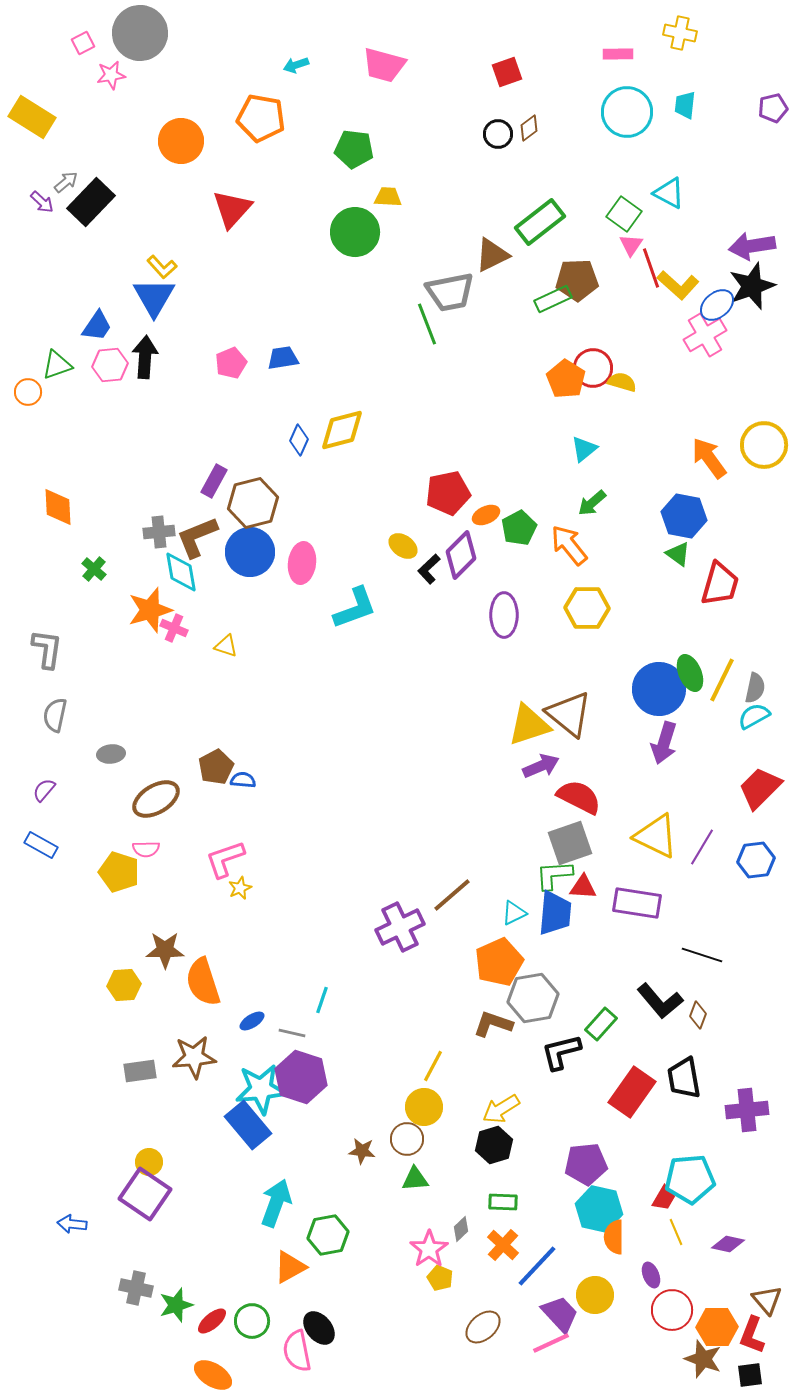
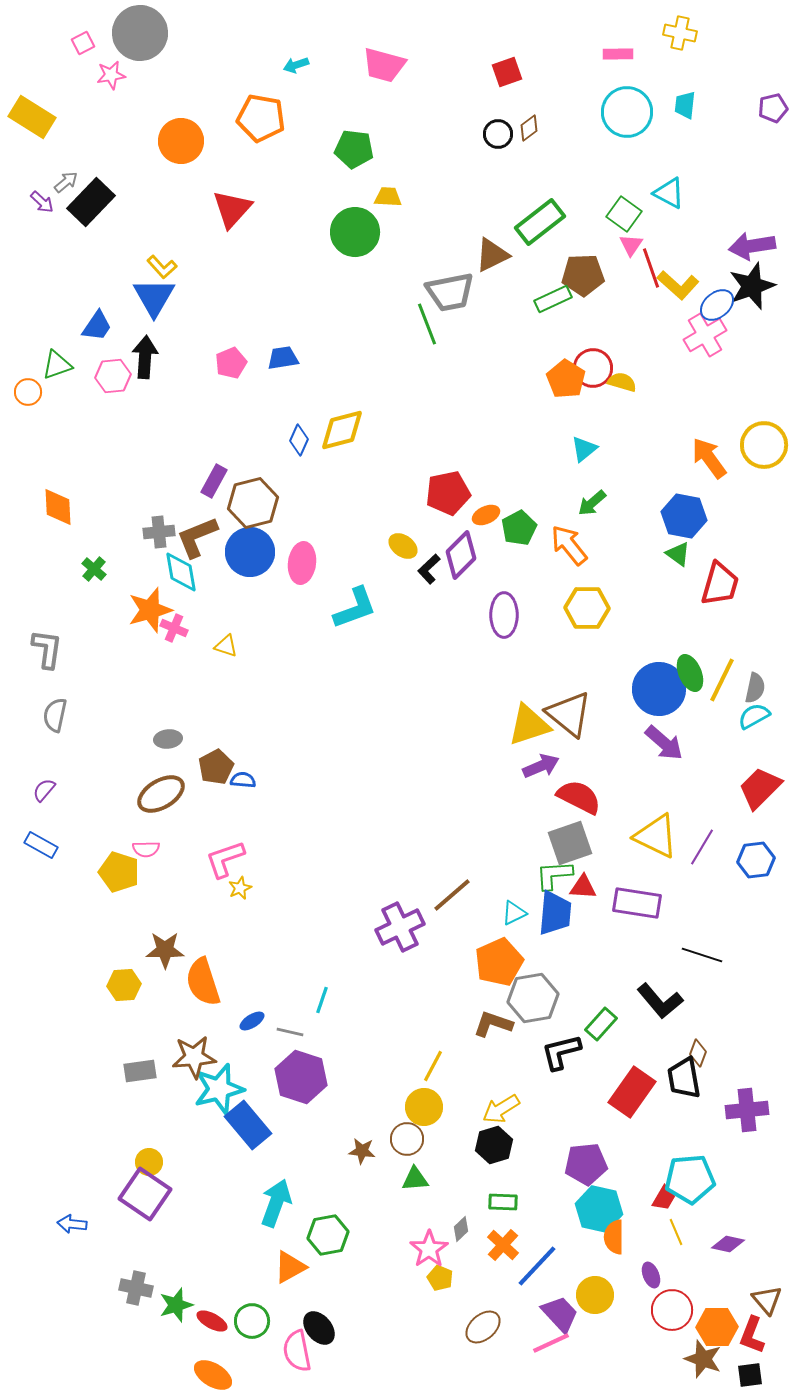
brown pentagon at (577, 280): moved 6 px right, 5 px up
pink hexagon at (110, 365): moved 3 px right, 11 px down
purple arrow at (664, 743): rotated 66 degrees counterclockwise
gray ellipse at (111, 754): moved 57 px right, 15 px up
brown ellipse at (156, 799): moved 5 px right, 5 px up
brown diamond at (698, 1015): moved 38 px down
gray line at (292, 1033): moved 2 px left, 1 px up
cyan star at (261, 1089): moved 42 px left; rotated 9 degrees counterclockwise
red ellipse at (212, 1321): rotated 68 degrees clockwise
